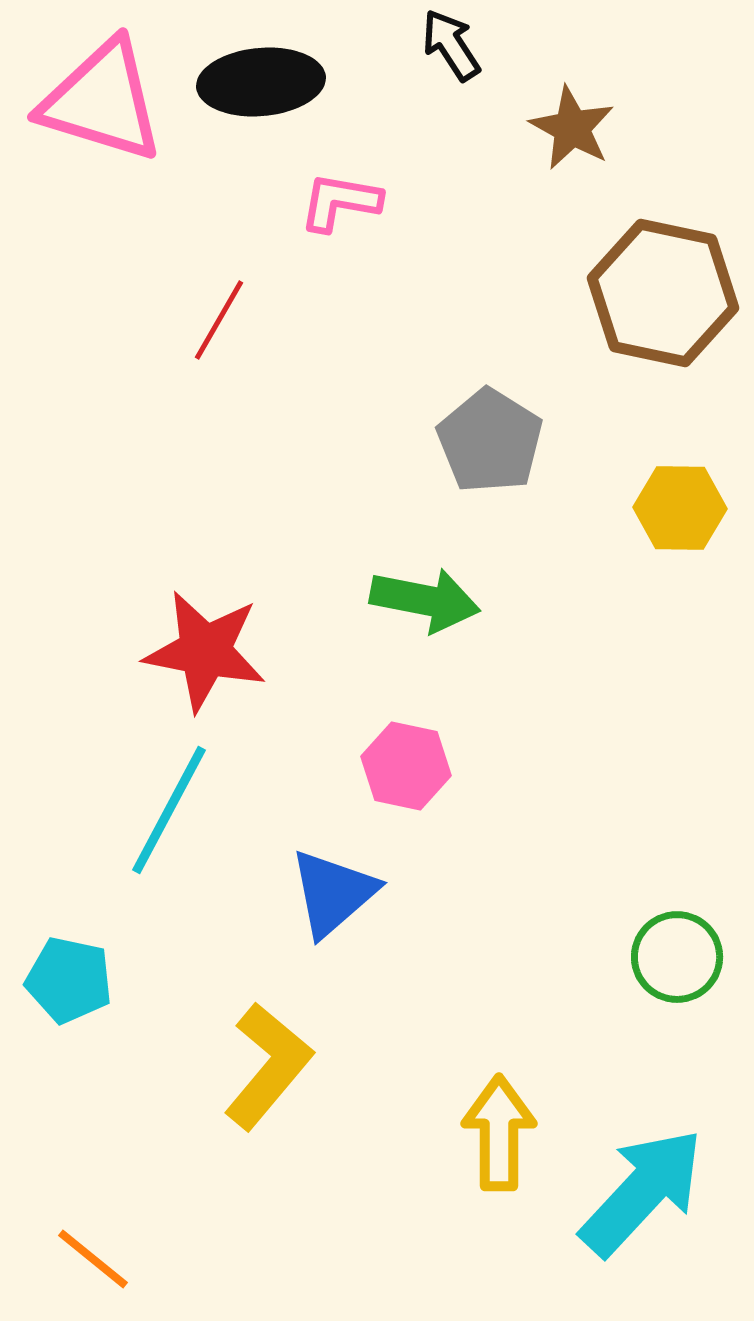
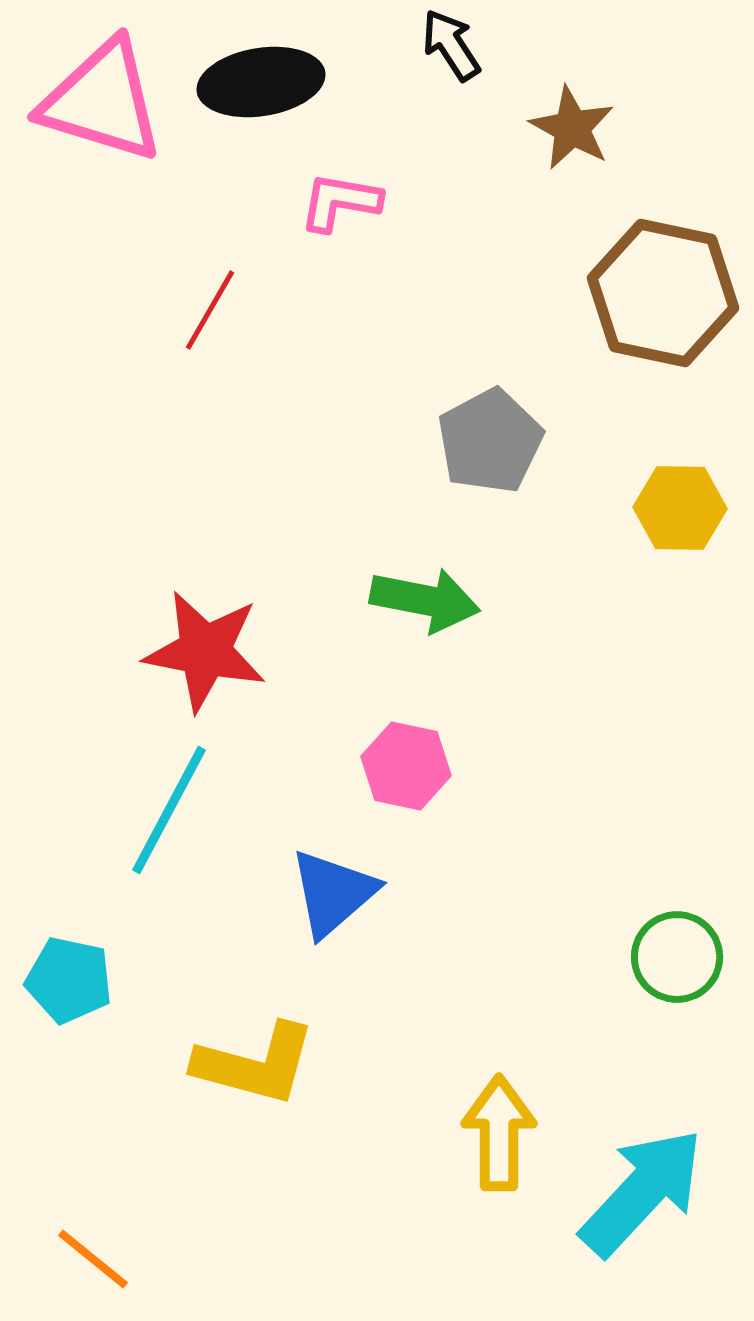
black ellipse: rotated 4 degrees counterclockwise
red line: moved 9 px left, 10 px up
gray pentagon: rotated 12 degrees clockwise
yellow L-shape: moved 13 px left, 2 px up; rotated 65 degrees clockwise
